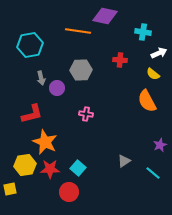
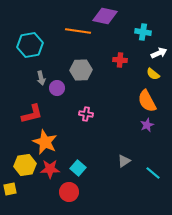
purple star: moved 13 px left, 20 px up
